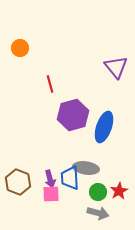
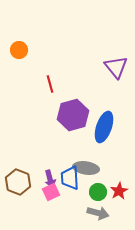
orange circle: moved 1 px left, 2 px down
pink square: moved 2 px up; rotated 24 degrees counterclockwise
